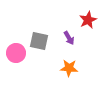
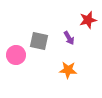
red star: rotated 12 degrees clockwise
pink circle: moved 2 px down
orange star: moved 1 px left, 2 px down
